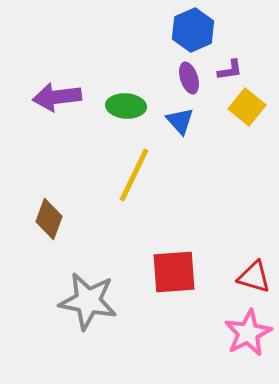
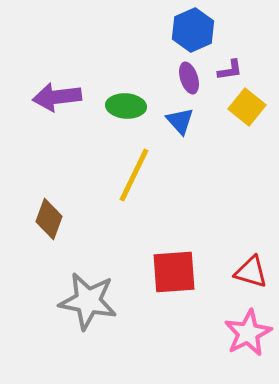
red triangle: moved 3 px left, 5 px up
